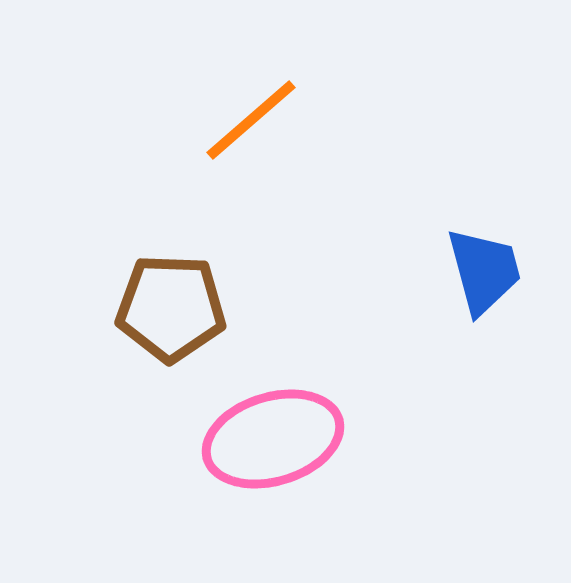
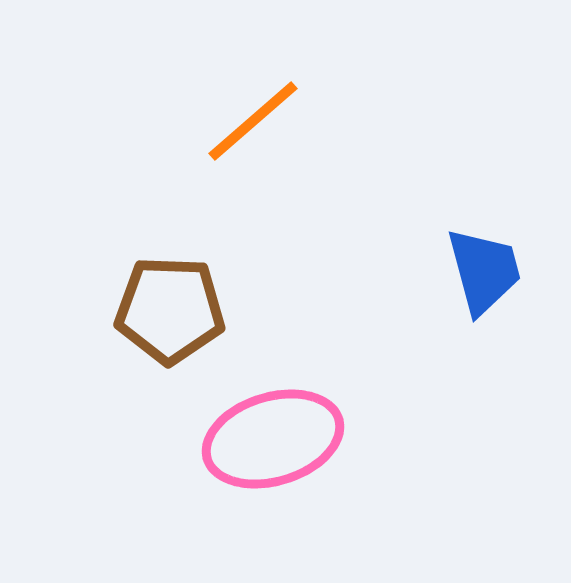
orange line: moved 2 px right, 1 px down
brown pentagon: moved 1 px left, 2 px down
